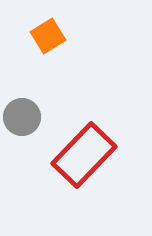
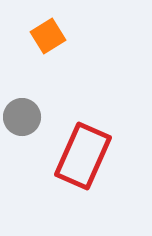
red rectangle: moved 1 px left, 1 px down; rotated 20 degrees counterclockwise
